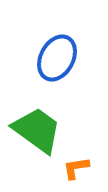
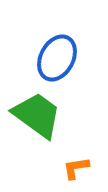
green trapezoid: moved 15 px up
